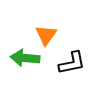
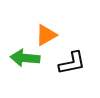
orange triangle: rotated 25 degrees clockwise
